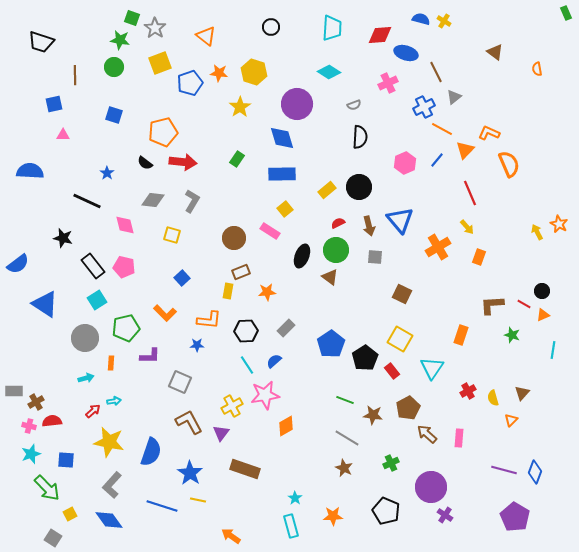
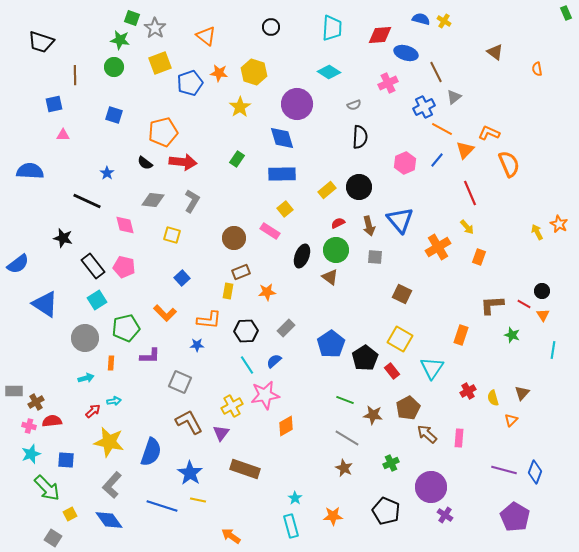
orange triangle at (543, 315): rotated 40 degrees counterclockwise
